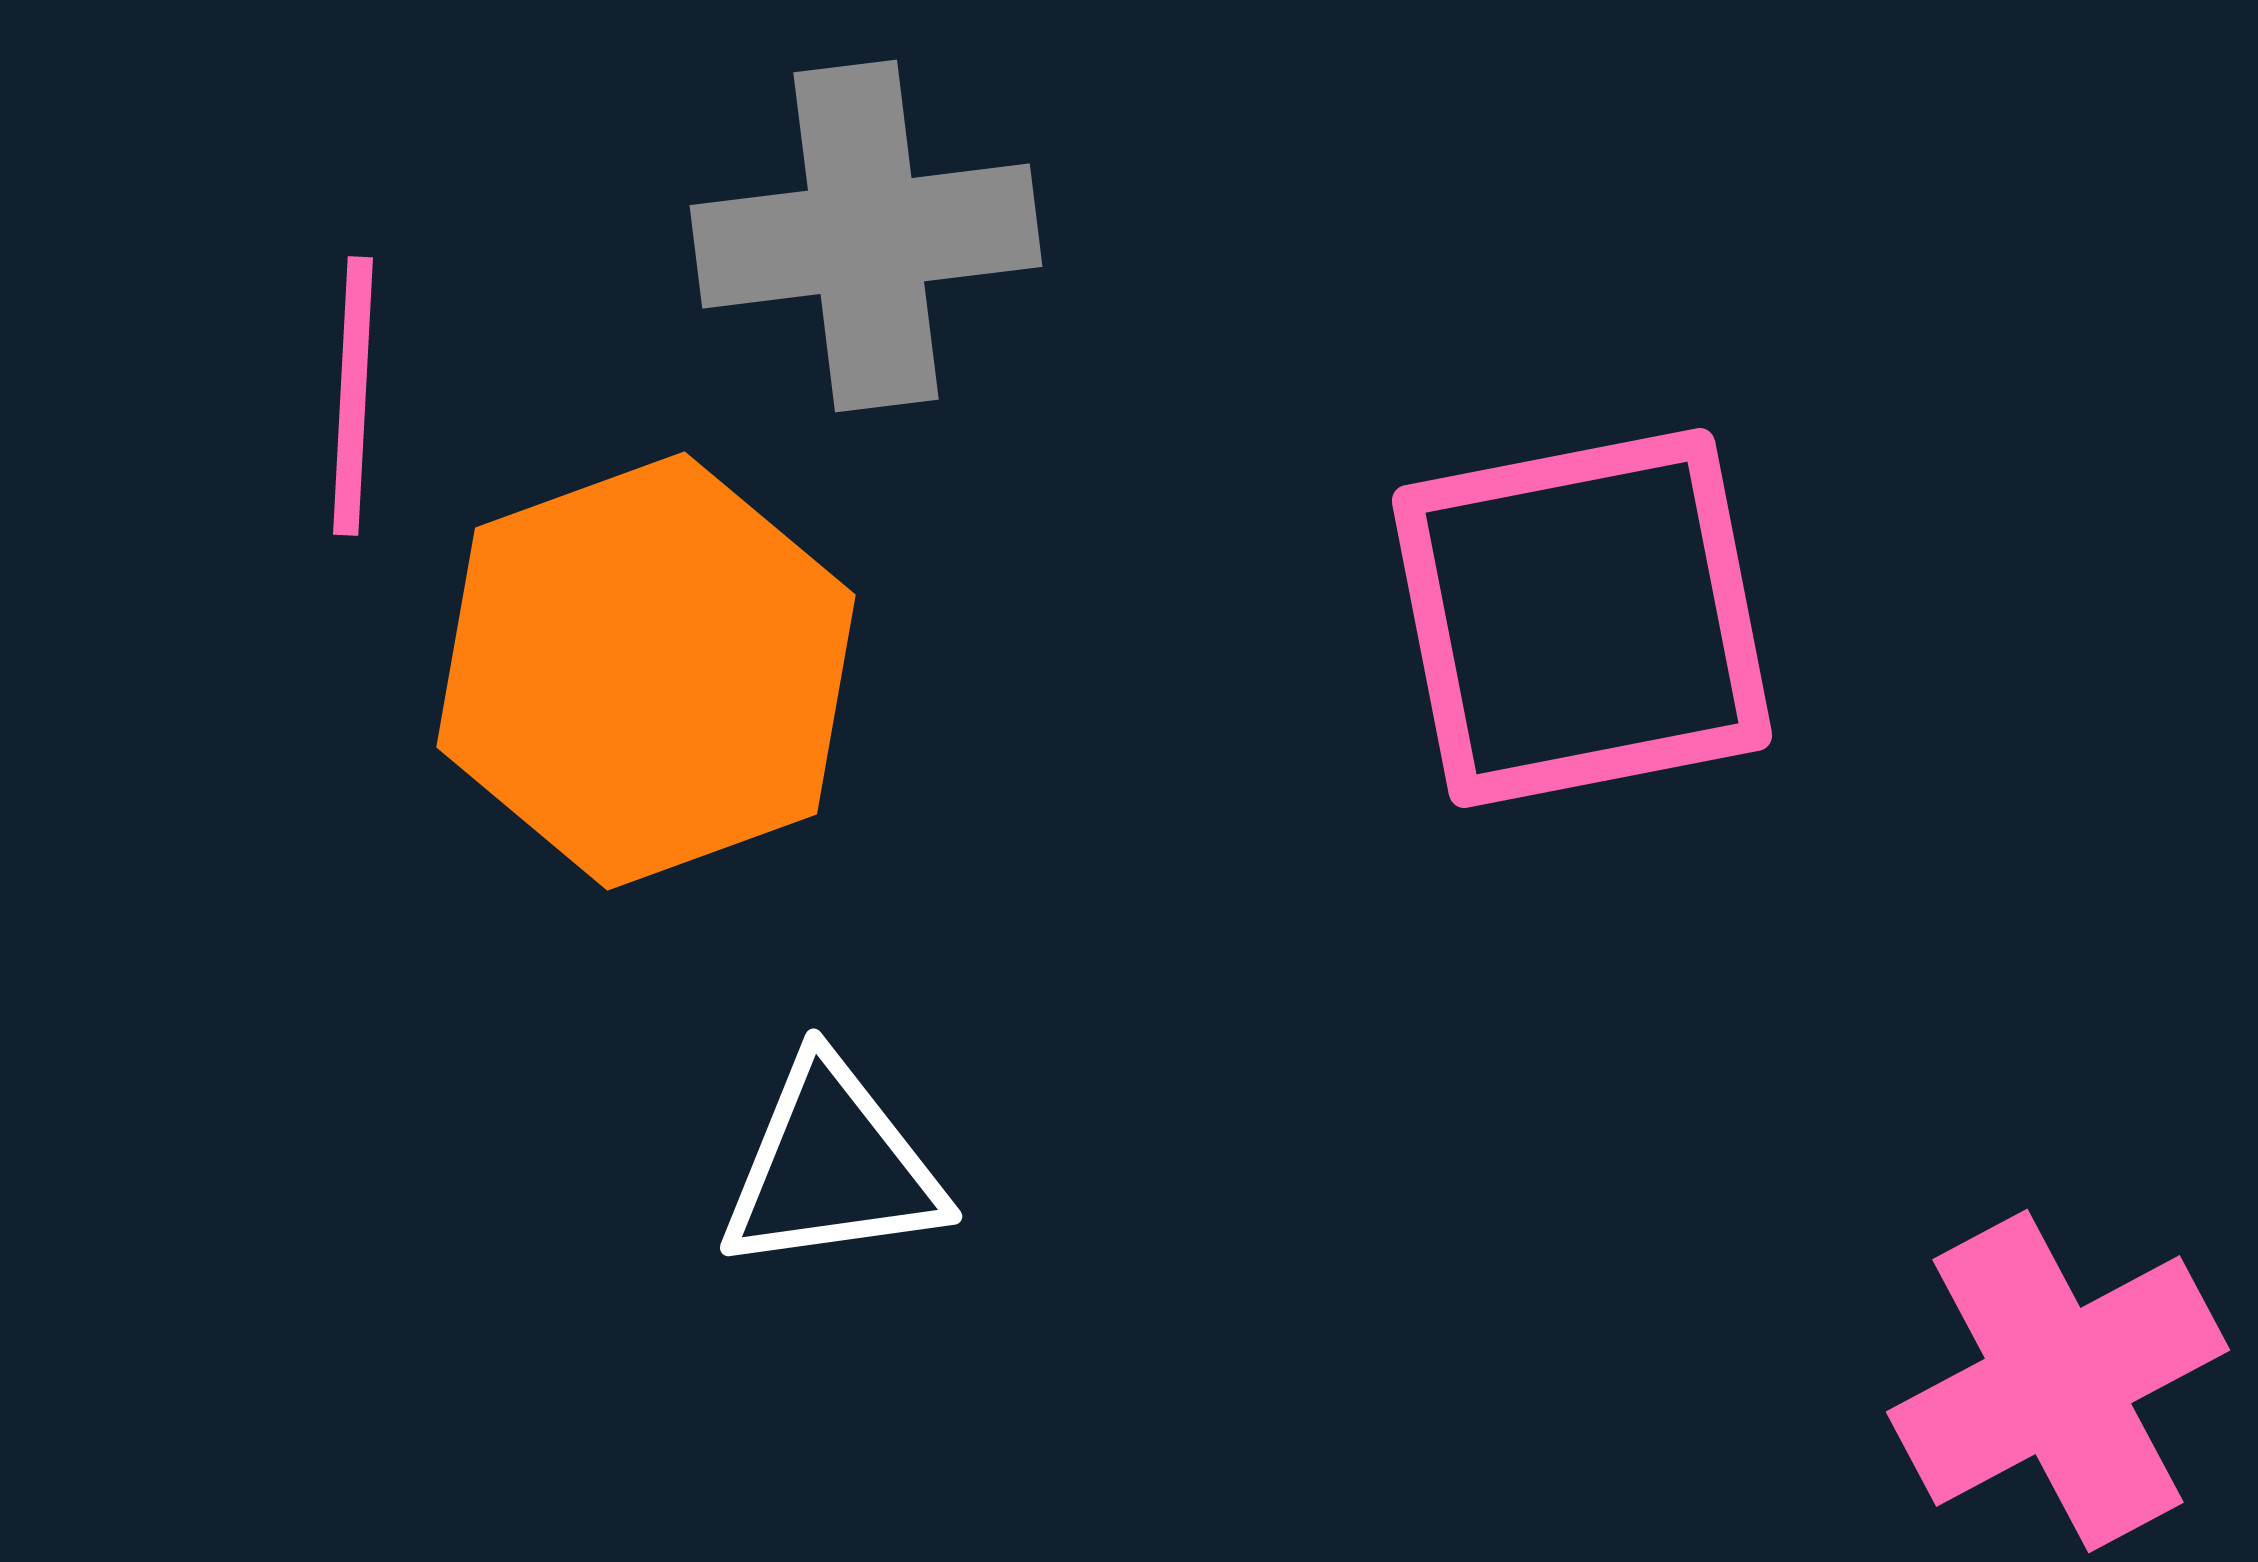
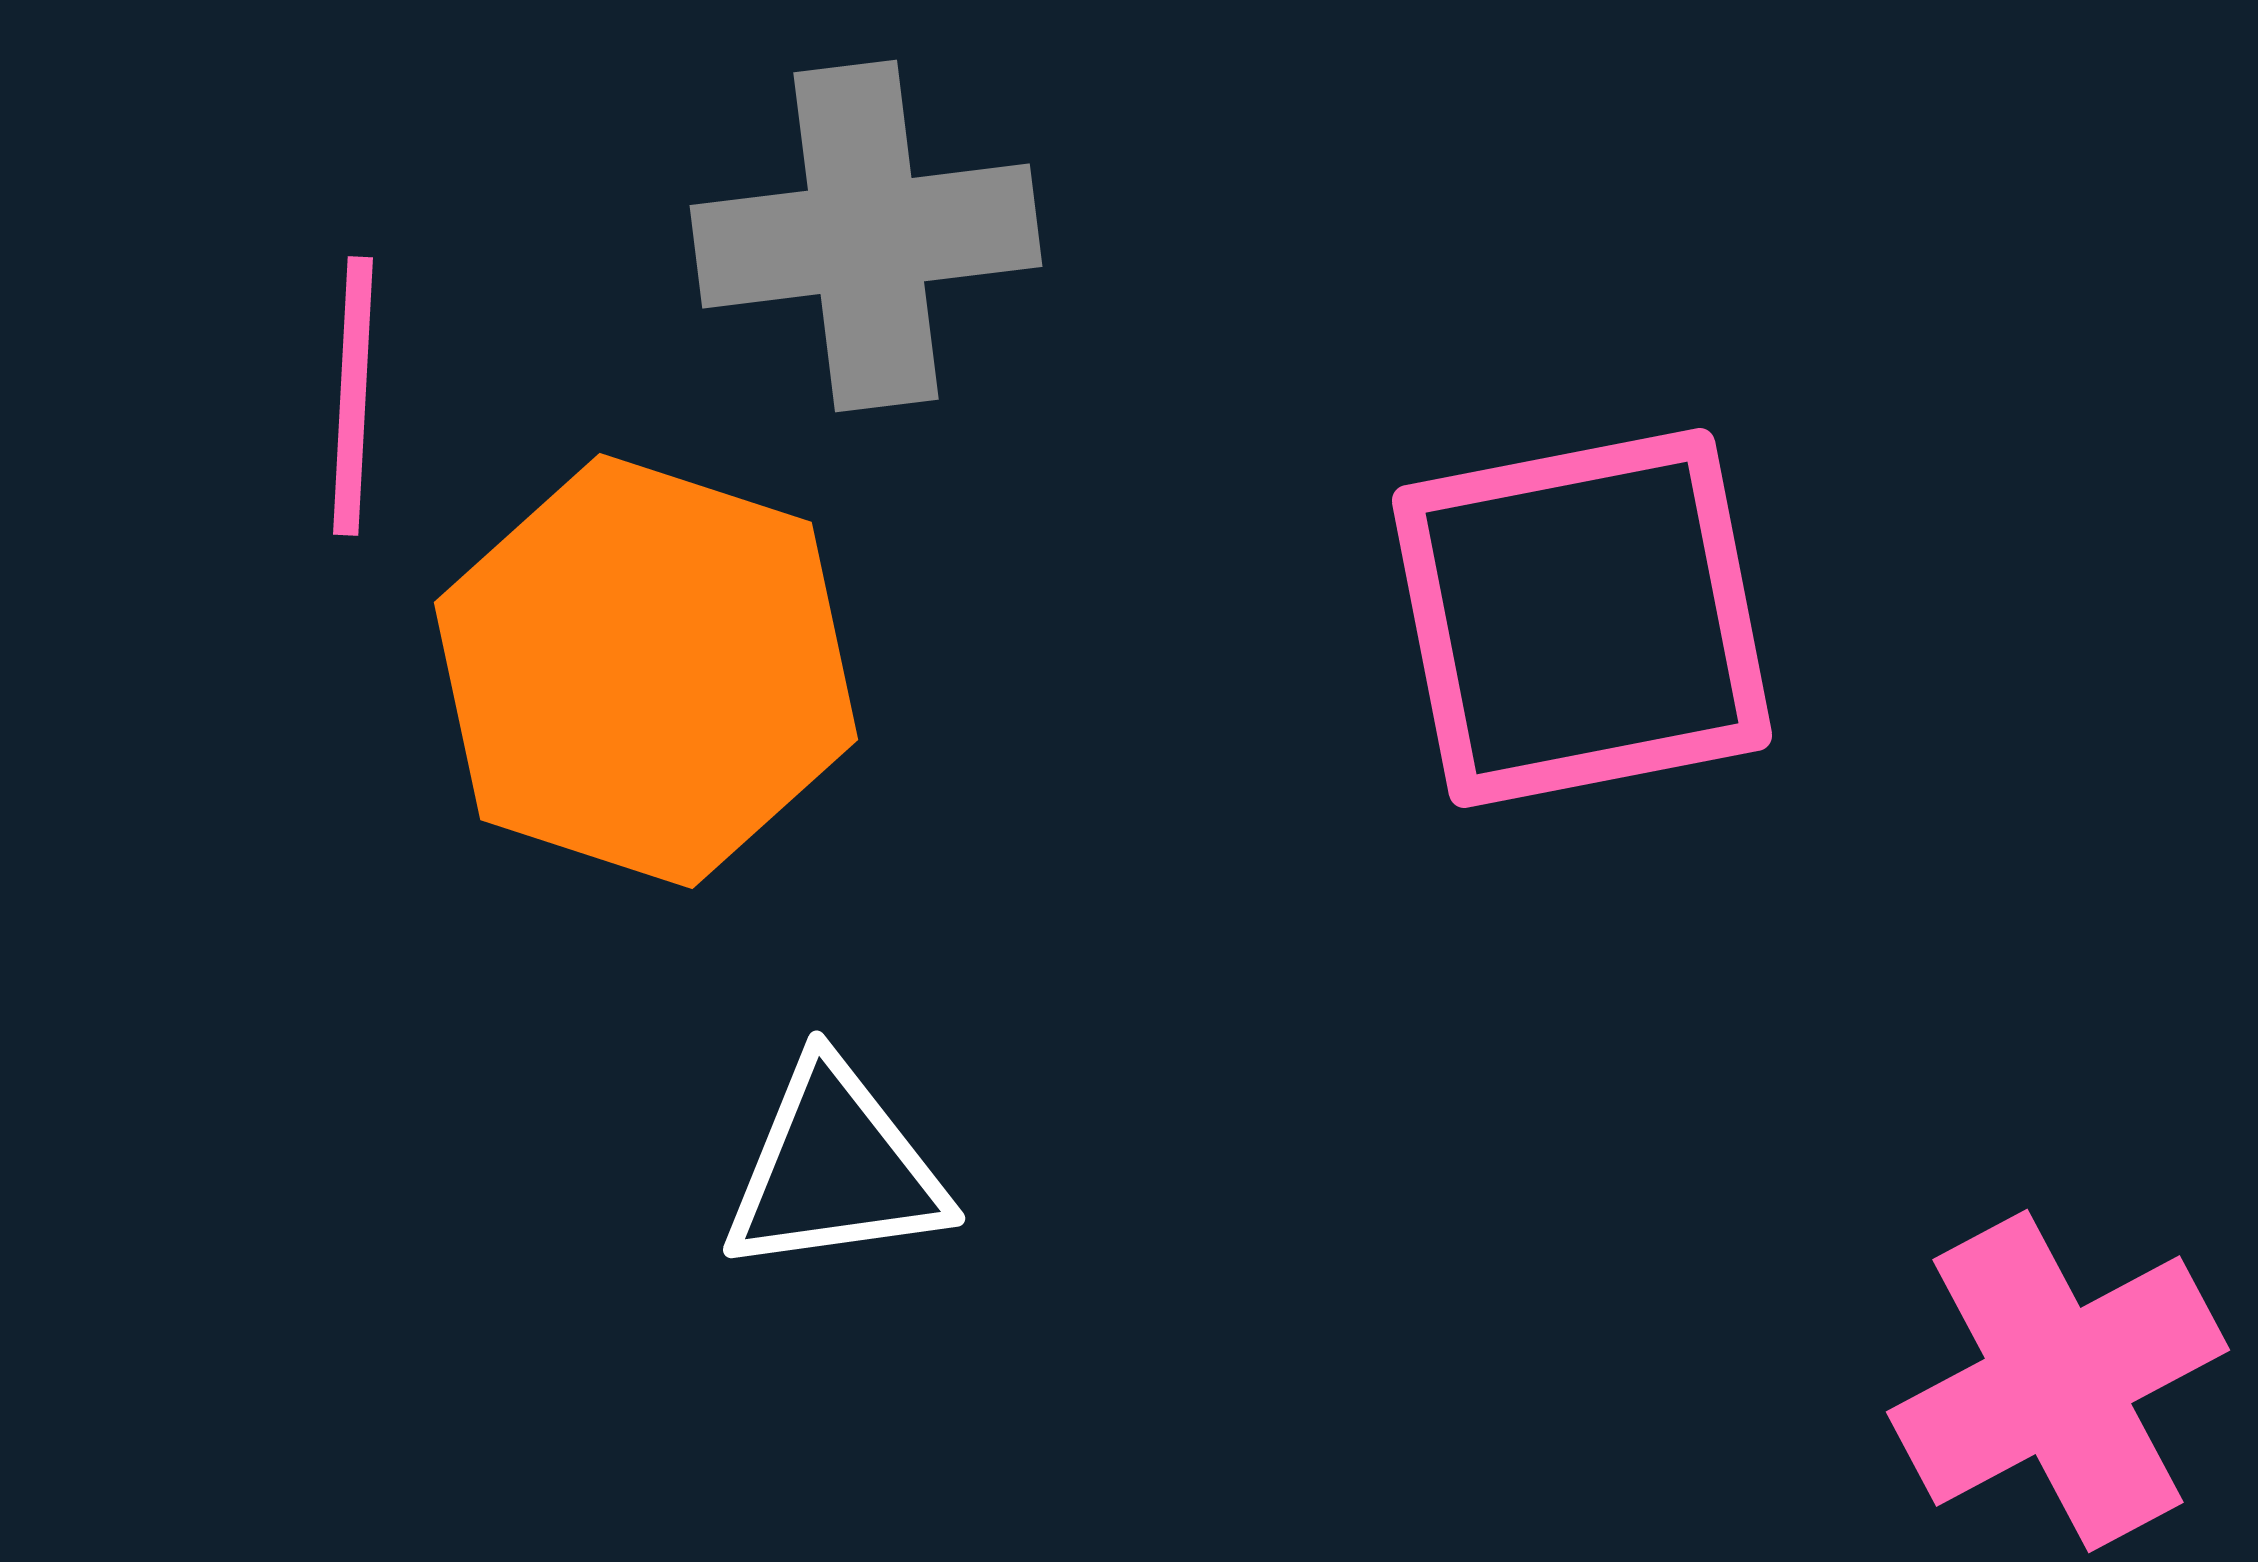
orange hexagon: rotated 22 degrees counterclockwise
white triangle: moved 3 px right, 2 px down
